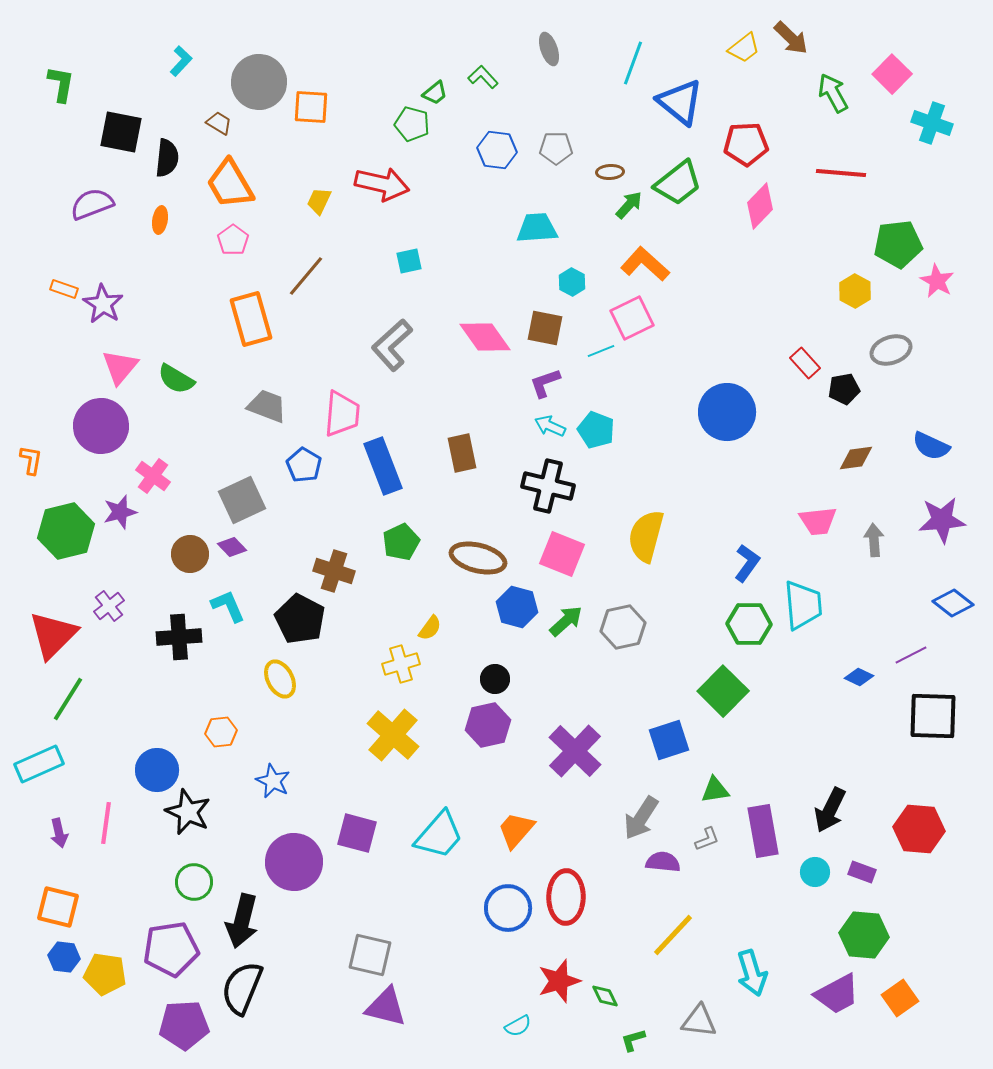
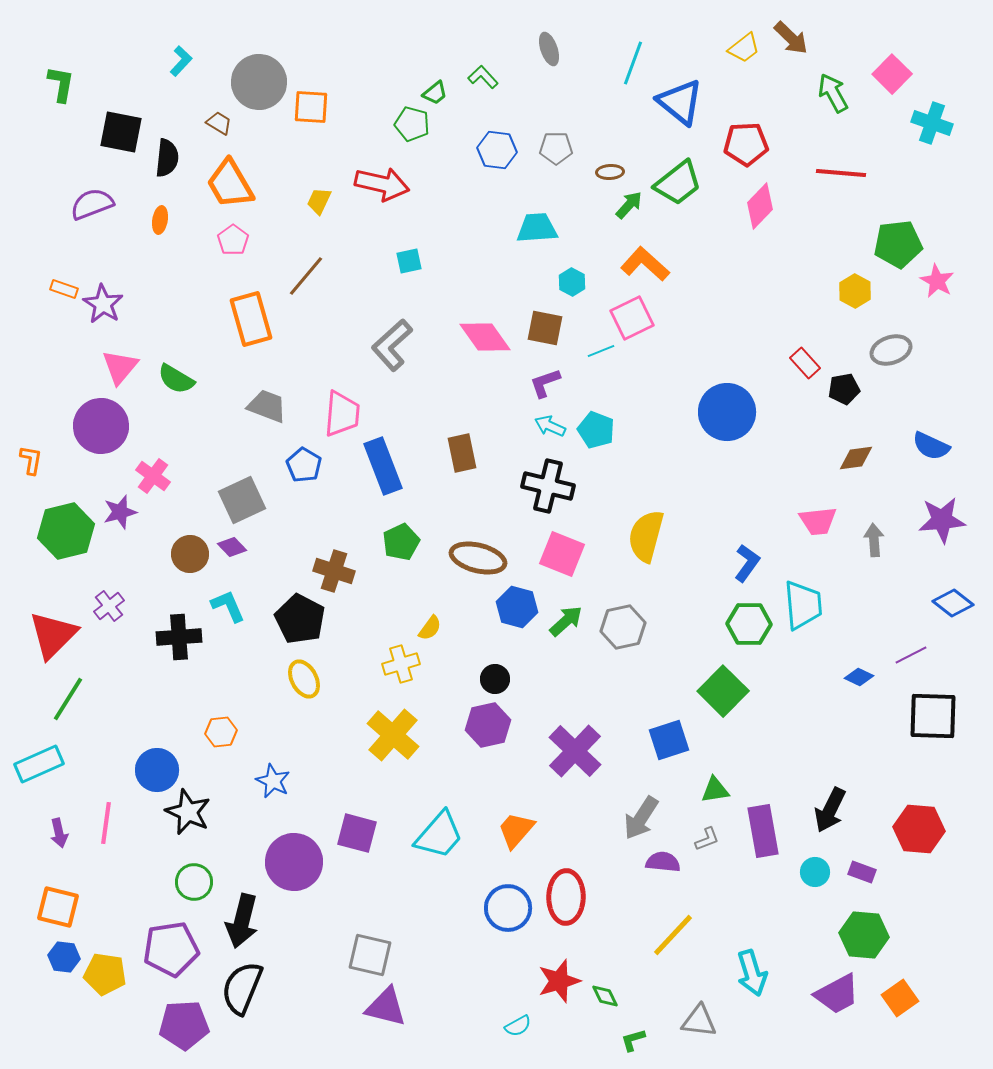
yellow ellipse at (280, 679): moved 24 px right
